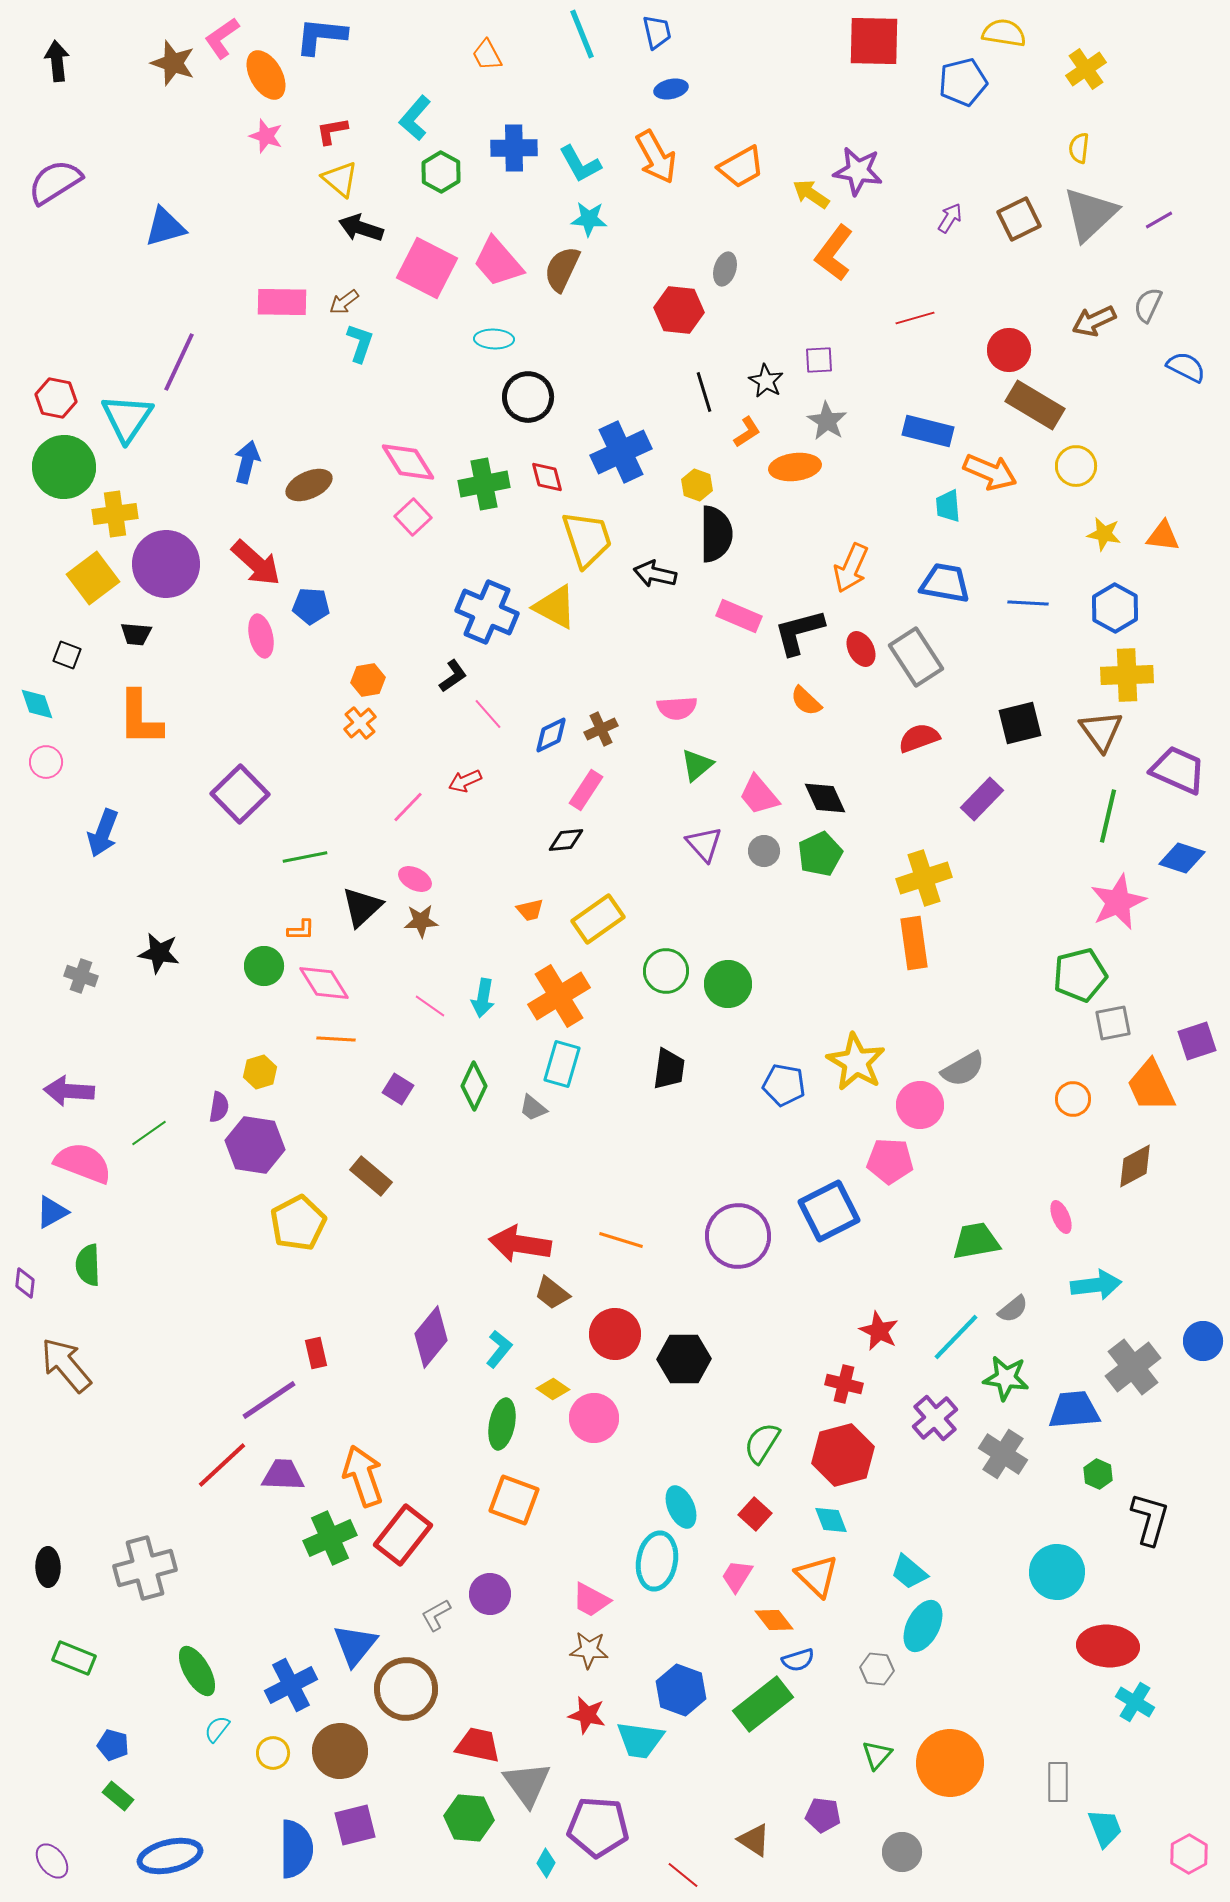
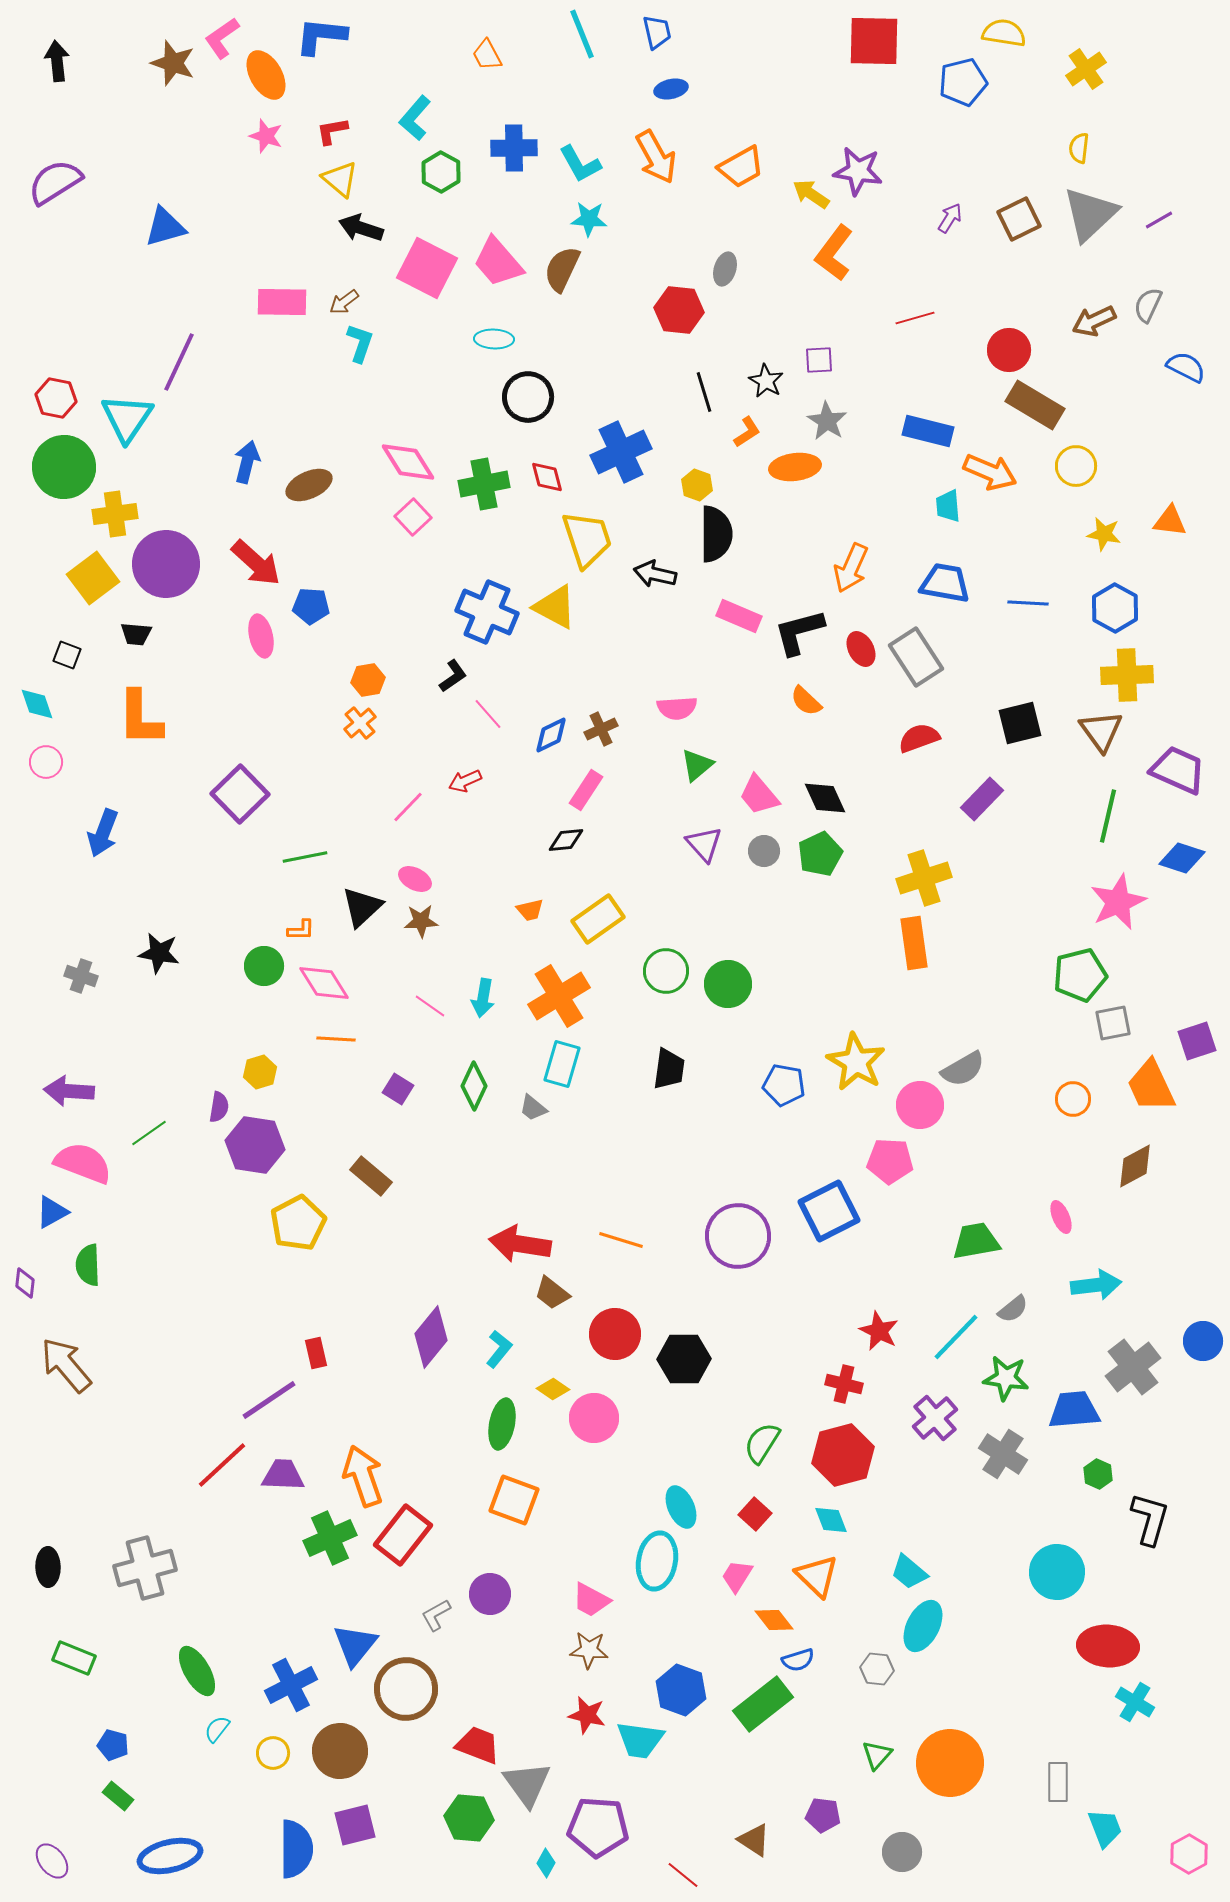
orange triangle at (1163, 536): moved 7 px right, 15 px up
red trapezoid at (478, 1745): rotated 9 degrees clockwise
